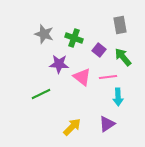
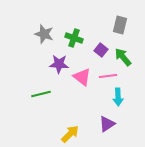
gray rectangle: rotated 24 degrees clockwise
purple square: moved 2 px right
pink line: moved 1 px up
green line: rotated 12 degrees clockwise
yellow arrow: moved 2 px left, 7 px down
